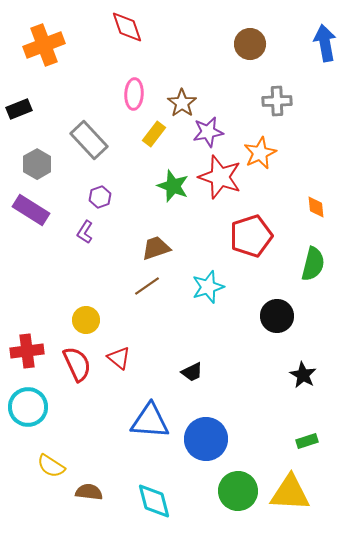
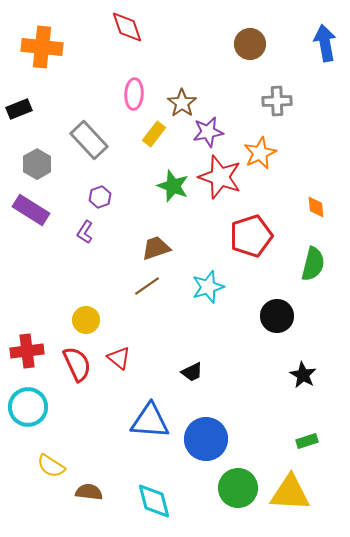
orange cross: moved 2 px left, 2 px down; rotated 27 degrees clockwise
green circle: moved 3 px up
